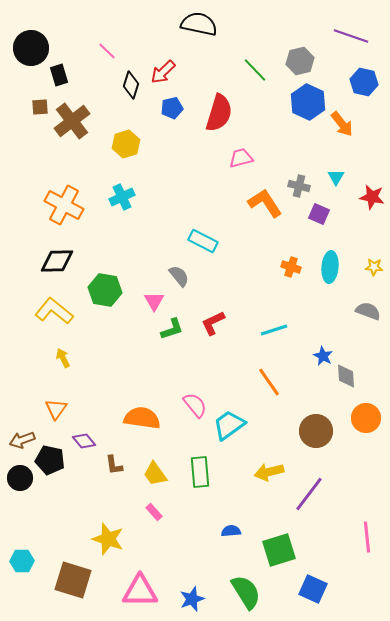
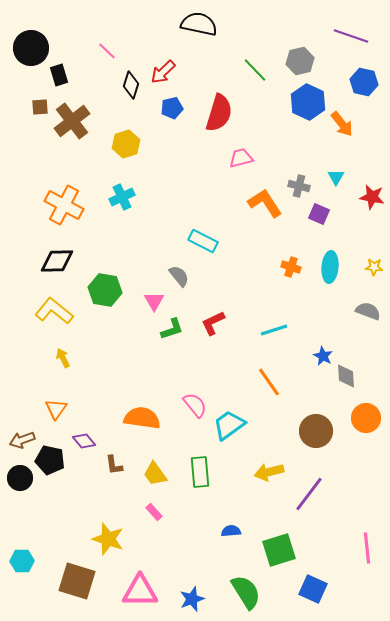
pink line at (367, 537): moved 11 px down
brown square at (73, 580): moved 4 px right, 1 px down
